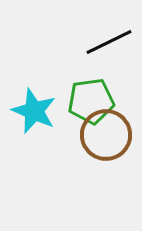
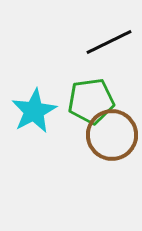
cyan star: rotated 21 degrees clockwise
brown circle: moved 6 px right
